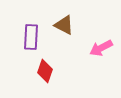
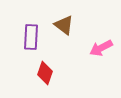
brown triangle: rotated 10 degrees clockwise
red diamond: moved 2 px down
